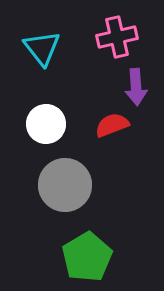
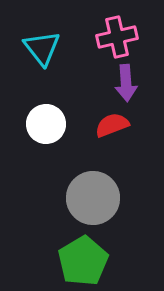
purple arrow: moved 10 px left, 4 px up
gray circle: moved 28 px right, 13 px down
green pentagon: moved 4 px left, 4 px down
